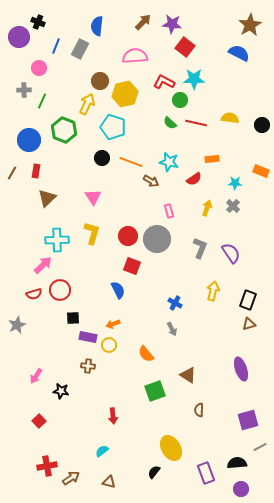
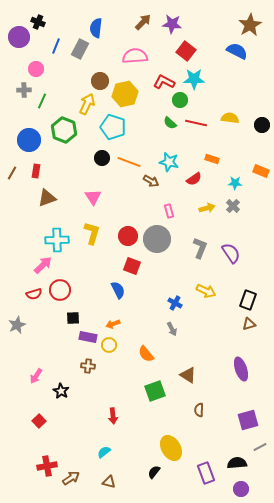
blue semicircle at (97, 26): moved 1 px left, 2 px down
red square at (185, 47): moved 1 px right, 4 px down
blue semicircle at (239, 53): moved 2 px left, 2 px up
pink circle at (39, 68): moved 3 px left, 1 px down
orange rectangle at (212, 159): rotated 24 degrees clockwise
orange line at (131, 162): moved 2 px left
brown triangle at (47, 198): rotated 24 degrees clockwise
yellow arrow at (207, 208): rotated 56 degrees clockwise
yellow arrow at (213, 291): moved 7 px left; rotated 102 degrees clockwise
black star at (61, 391): rotated 21 degrees clockwise
cyan semicircle at (102, 451): moved 2 px right, 1 px down
